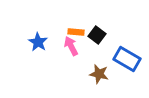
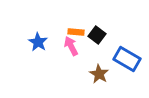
brown star: rotated 18 degrees clockwise
